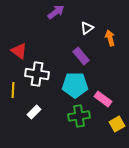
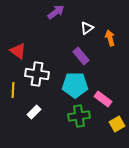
red triangle: moved 1 px left
